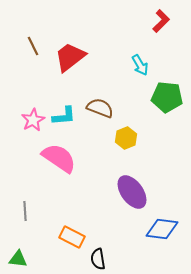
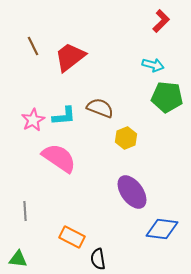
cyan arrow: moved 13 px right; rotated 45 degrees counterclockwise
